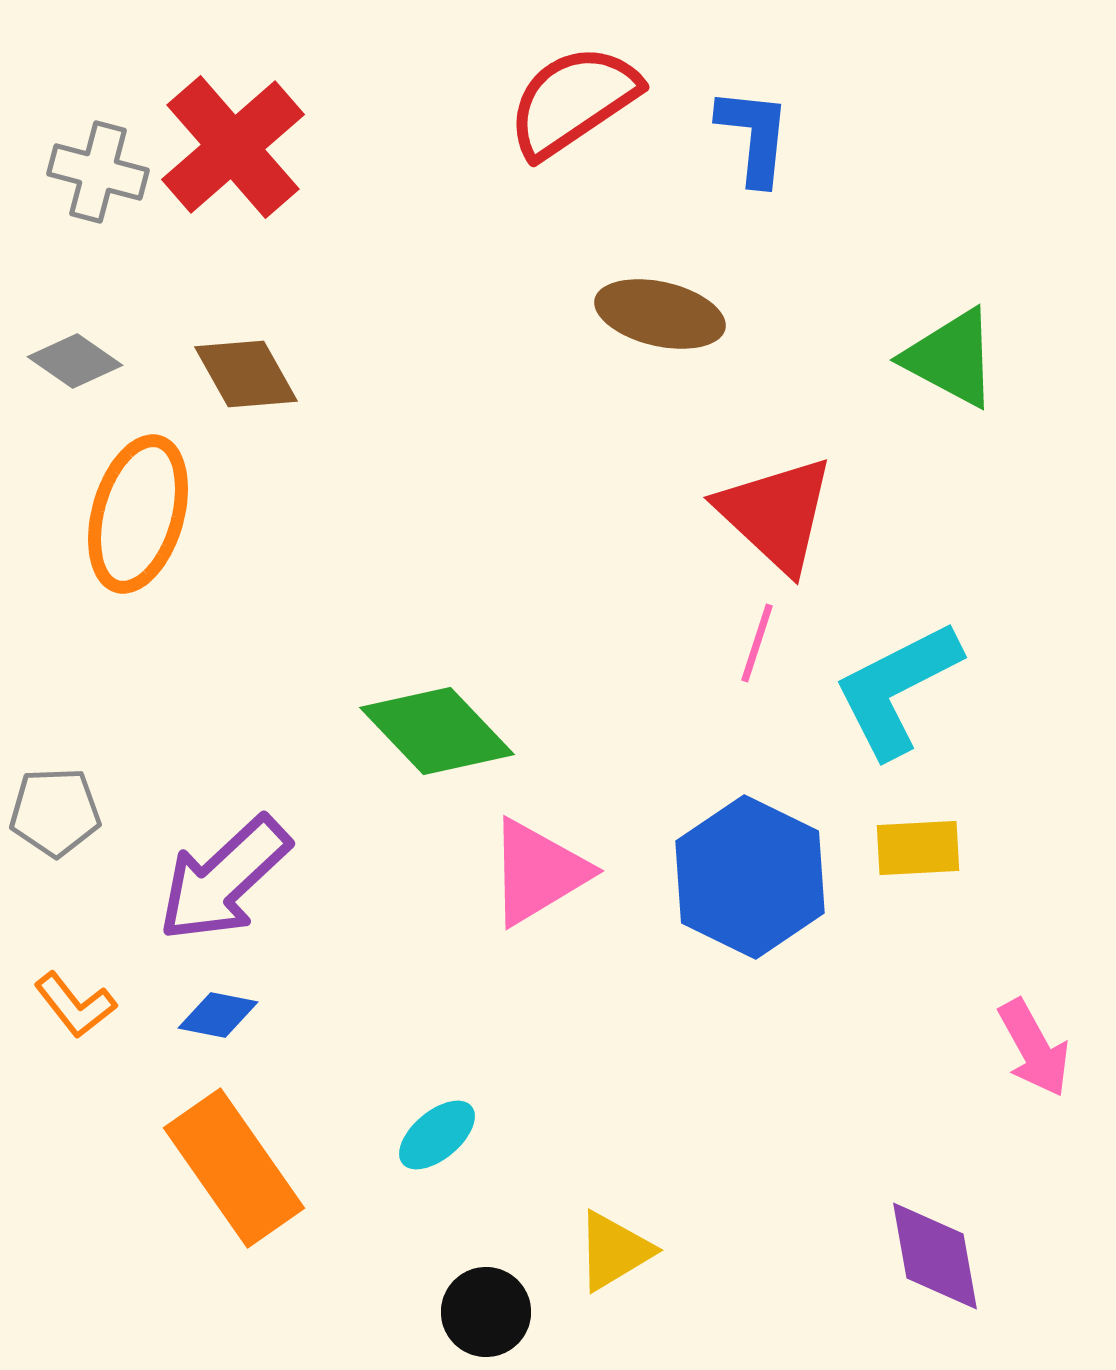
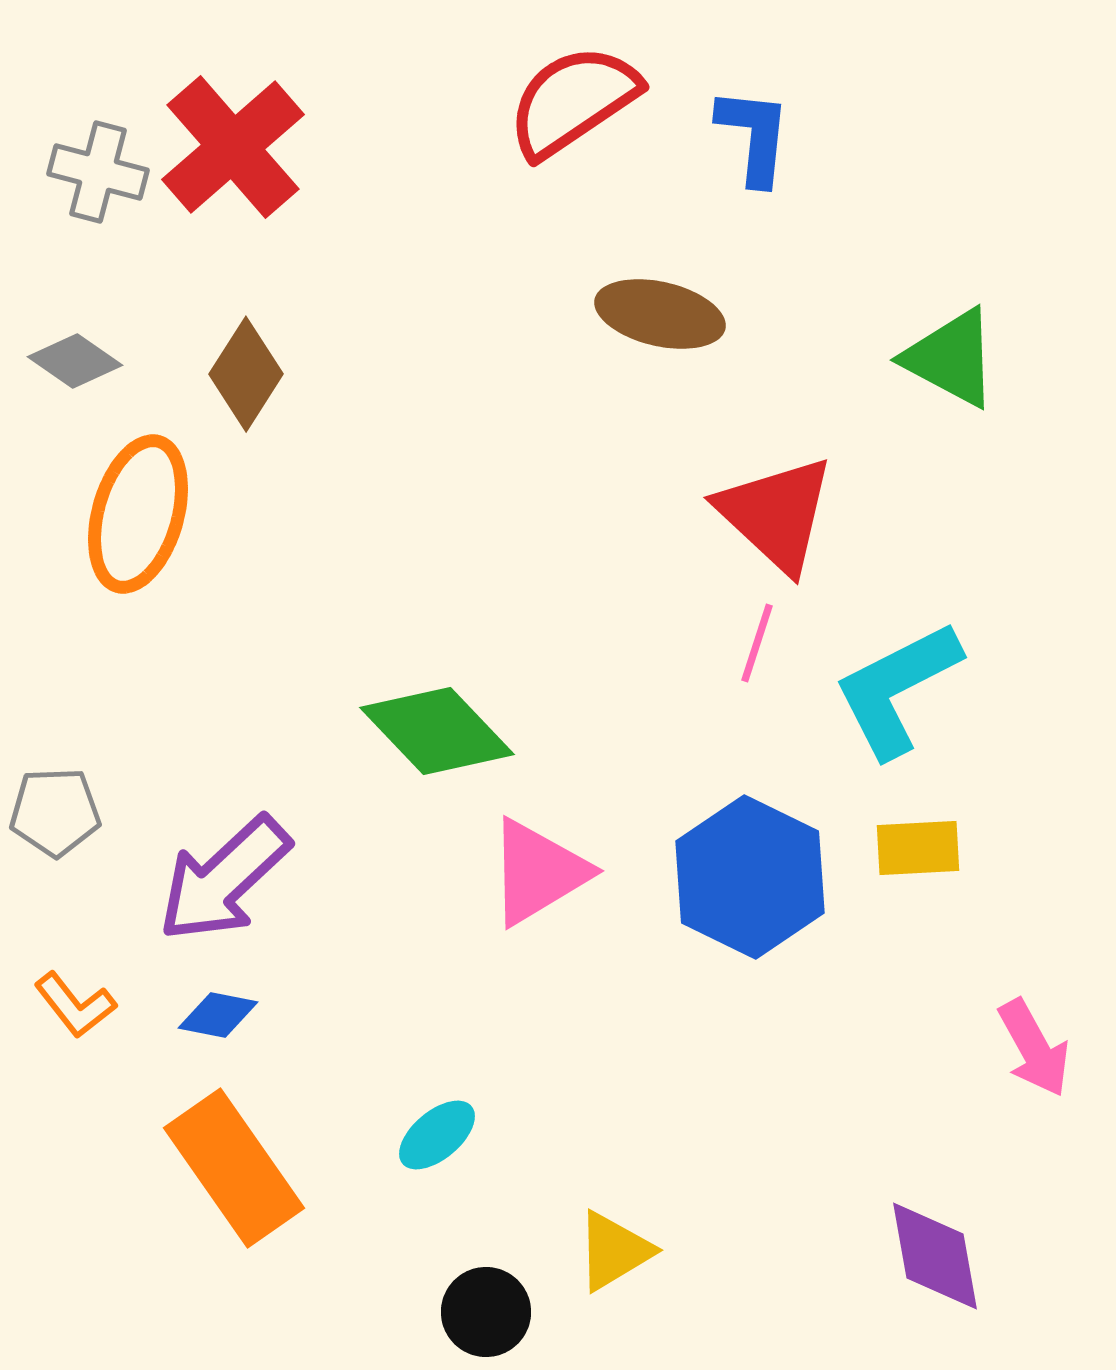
brown diamond: rotated 62 degrees clockwise
